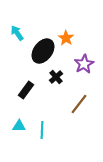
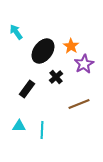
cyan arrow: moved 1 px left, 1 px up
orange star: moved 5 px right, 8 px down
black rectangle: moved 1 px right, 1 px up
brown line: rotated 30 degrees clockwise
